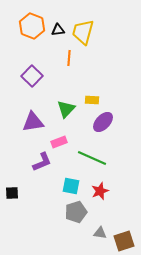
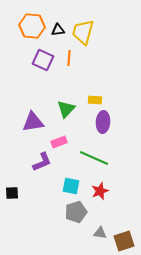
orange hexagon: rotated 15 degrees counterclockwise
purple square: moved 11 px right, 16 px up; rotated 20 degrees counterclockwise
yellow rectangle: moved 3 px right
purple ellipse: rotated 40 degrees counterclockwise
green line: moved 2 px right
